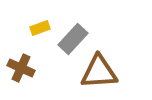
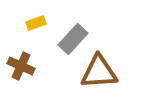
yellow rectangle: moved 4 px left, 5 px up
brown cross: moved 2 px up
